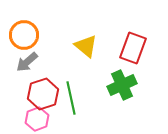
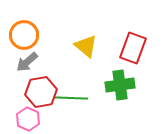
green cross: moved 2 px left; rotated 16 degrees clockwise
red hexagon: moved 2 px left, 2 px up; rotated 8 degrees clockwise
green line: rotated 76 degrees counterclockwise
pink hexagon: moved 9 px left; rotated 15 degrees counterclockwise
